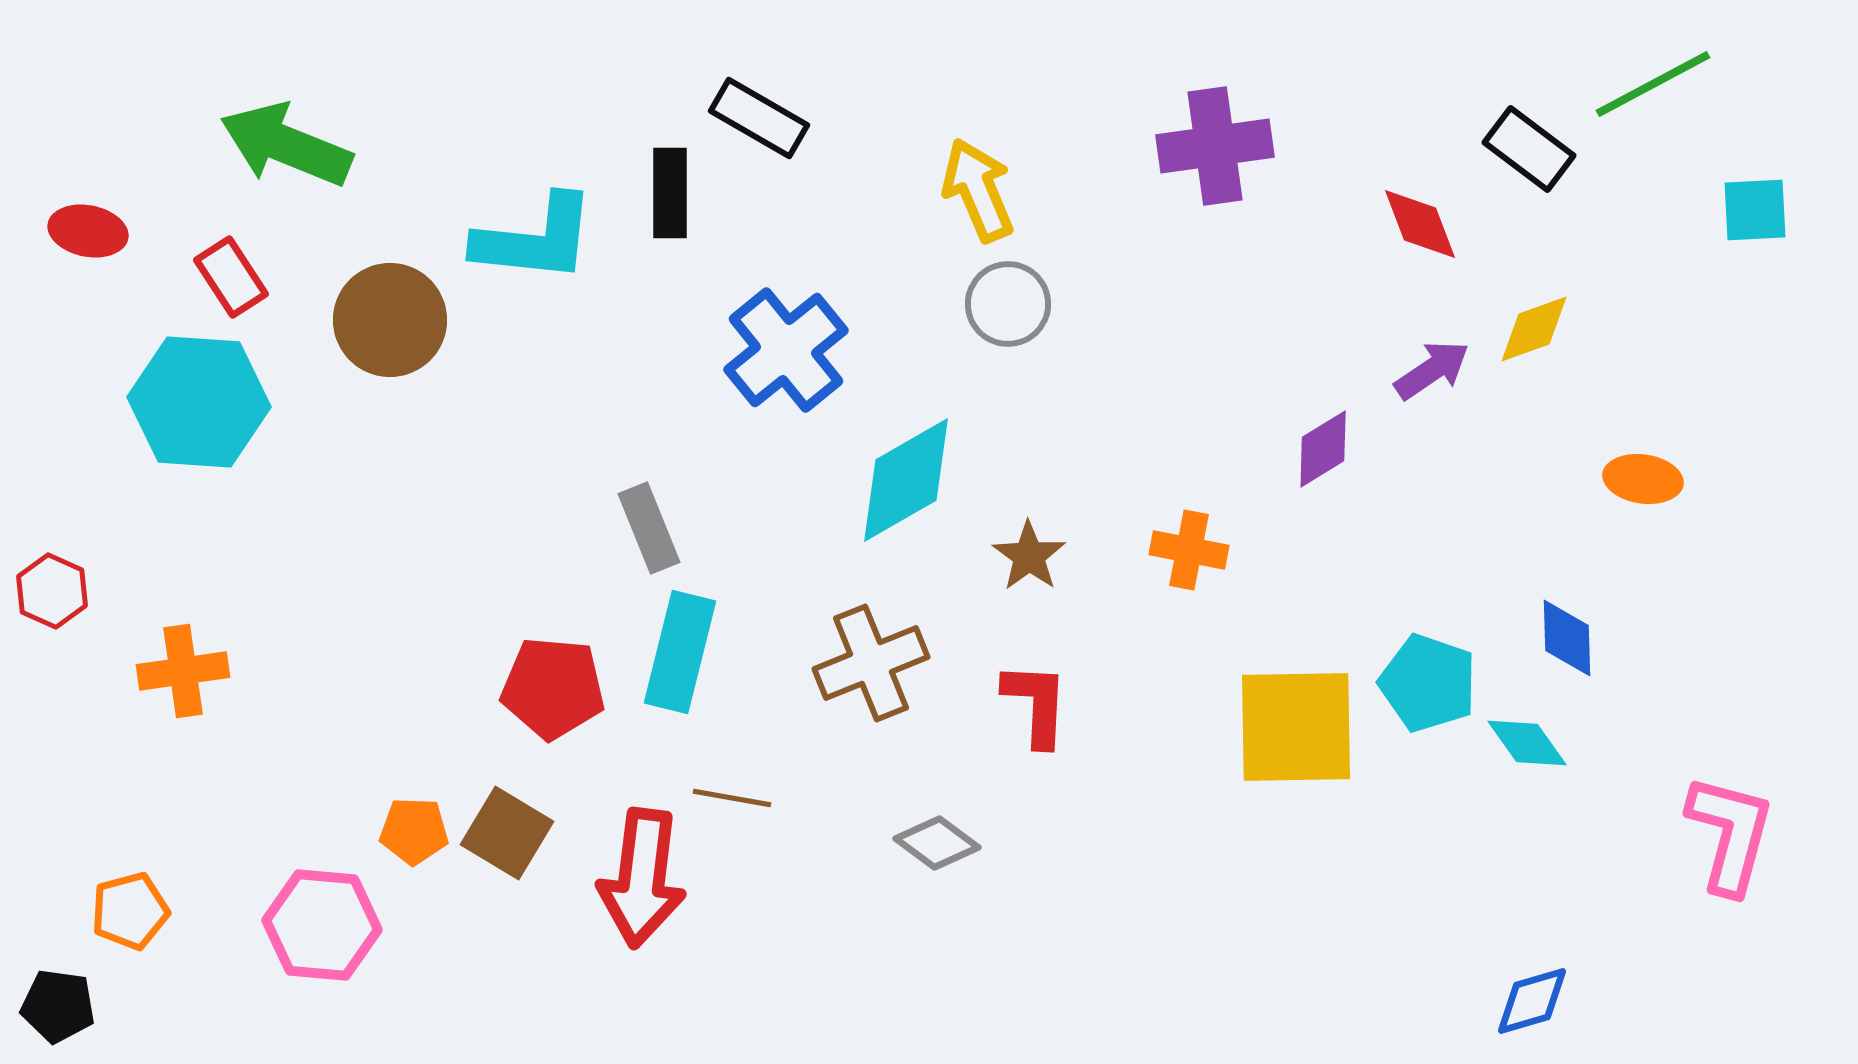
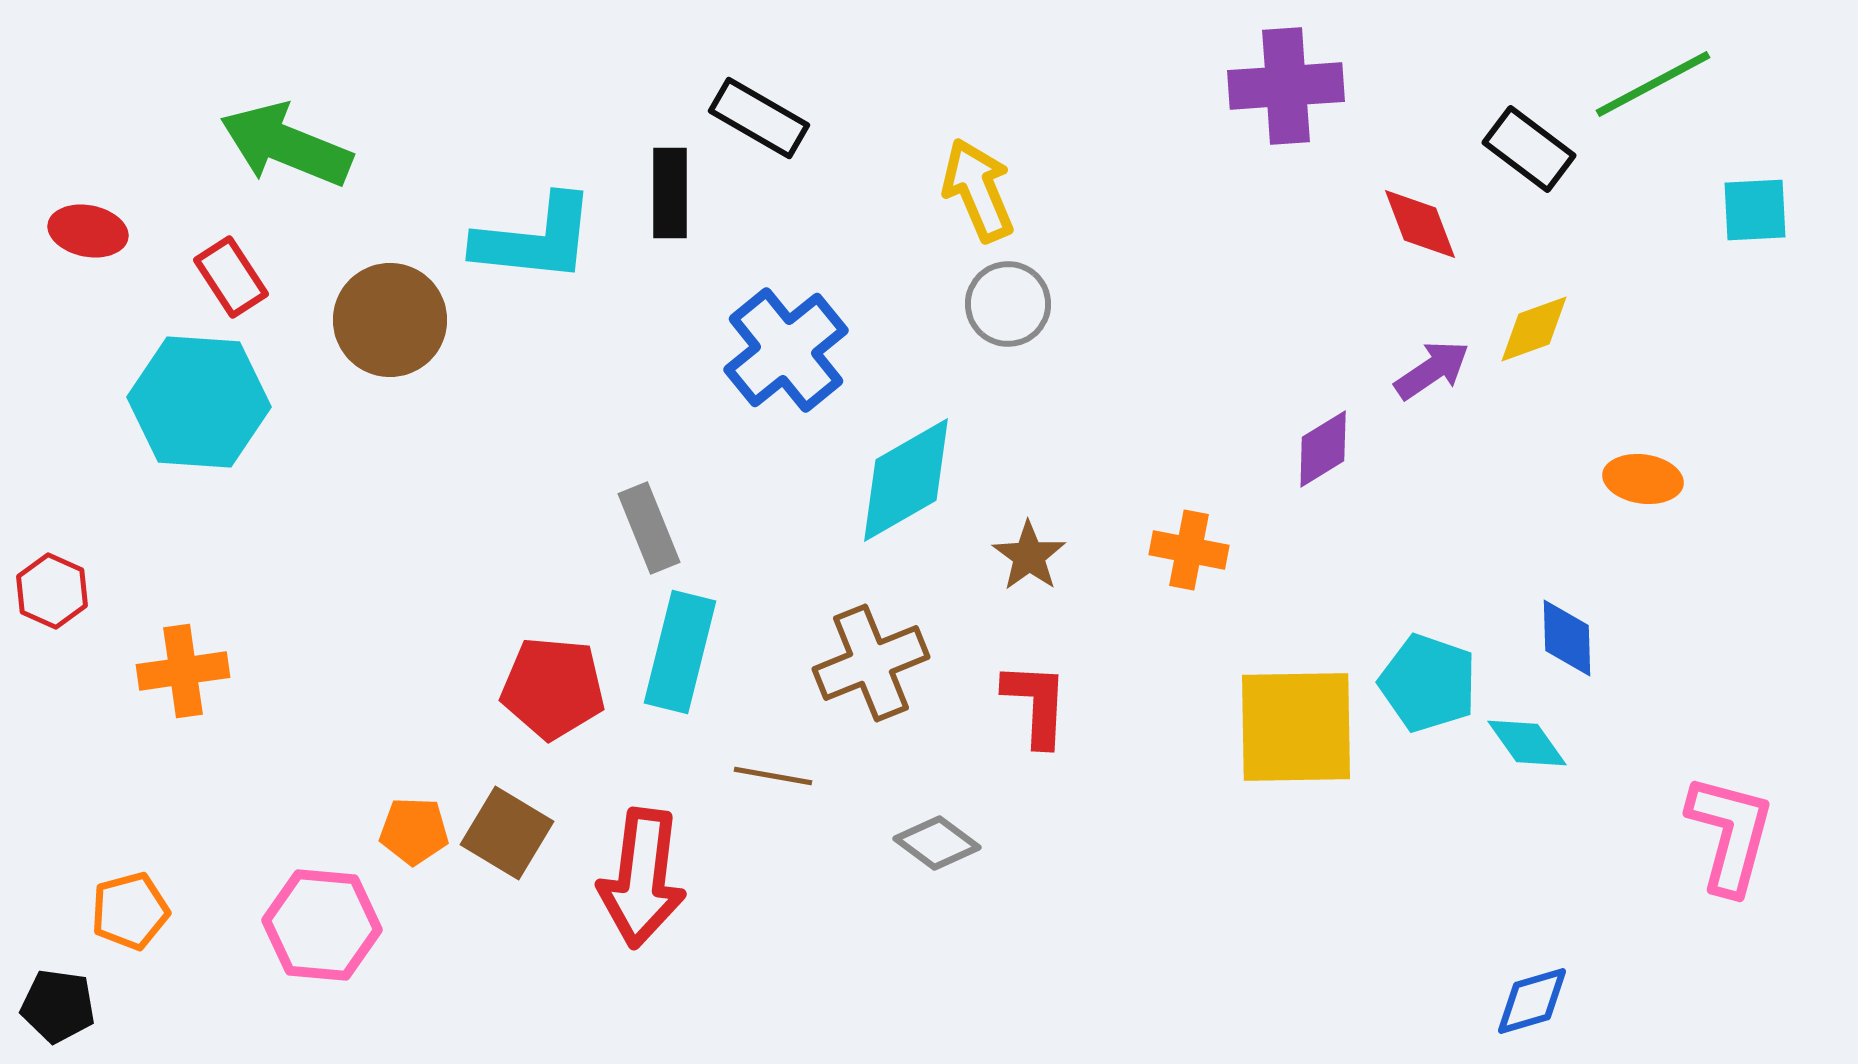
purple cross at (1215, 146): moved 71 px right, 60 px up; rotated 4 degrees clockwise
brown line at (732, 798): moved 41 px right, 22 px up
